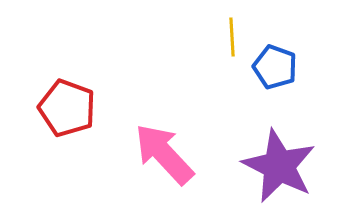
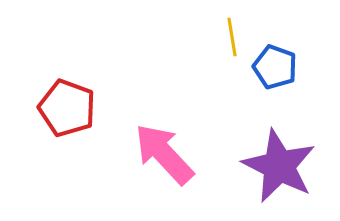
yellow line: rotated 6 degrees counterclockwise
